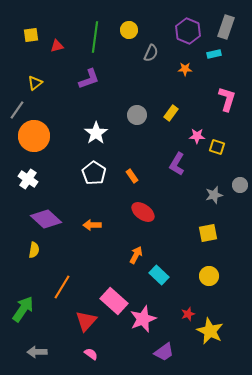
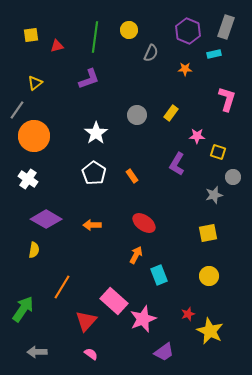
yellow square at (217, 147): moved 1 px right, 5 px down
gray circle at (240, 185): moved 7 px left, 8 px up
red ellipse at (143, 212): moved 1 px right, 11 px down
purple diamond at (46, 219): rotated 12 degrees counterclockwise
cyan rectangle at (159, 275): rotated 24 degrees clockwise
